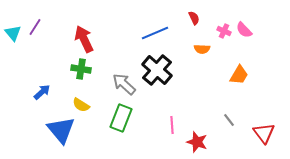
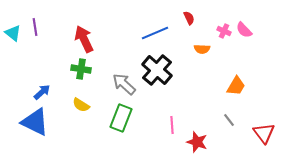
red semicircle: moved 5 px left
purple line: rotated 42 degrees counterclockwise
cyan triangle: rotated 12 degrees counterclockwise
orange trapezoid: moved 3 px left, 11 px down
blue triangle: moved 26 px left, 8 px up; rotated 24 degrees counterclockwise
